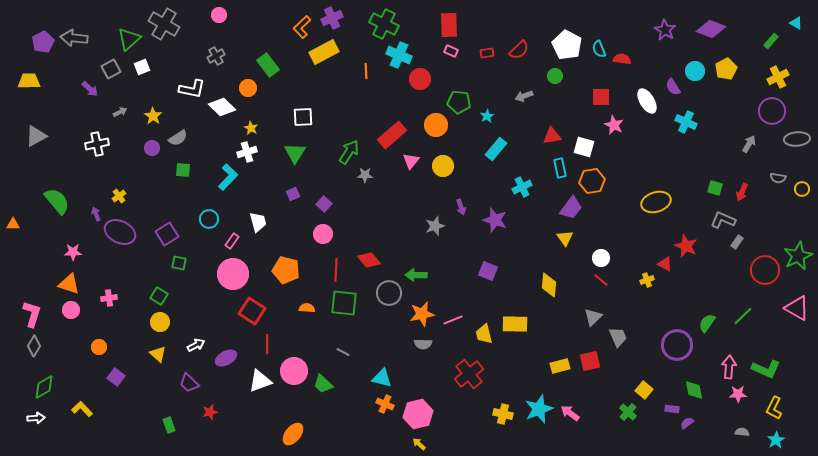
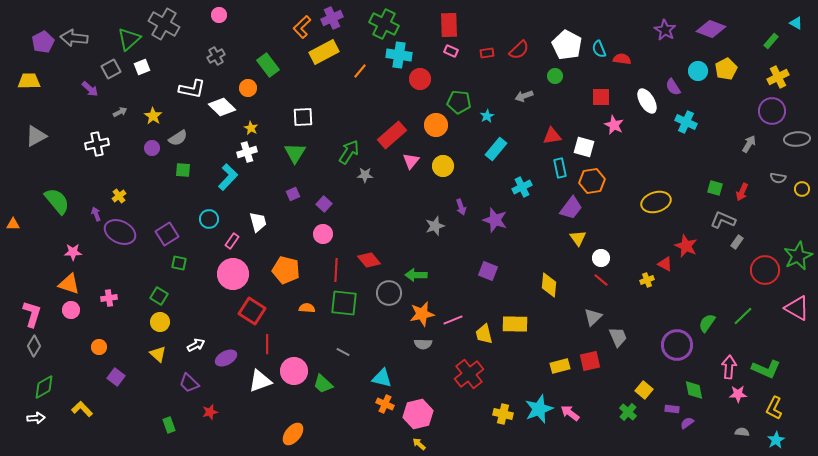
cyan cross at (399, 55): rotated 15 degrees counterclockwise
orange line at (366, 71): moved 6 px left; rotated 42 degrees clockwise
cyan circle at (695, 71): moved 3 px right
yellow triangle at (565, 238): moved 13 px right
